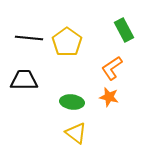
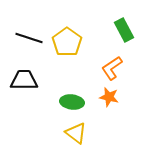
black line: rotated 12 degrees clockwise
